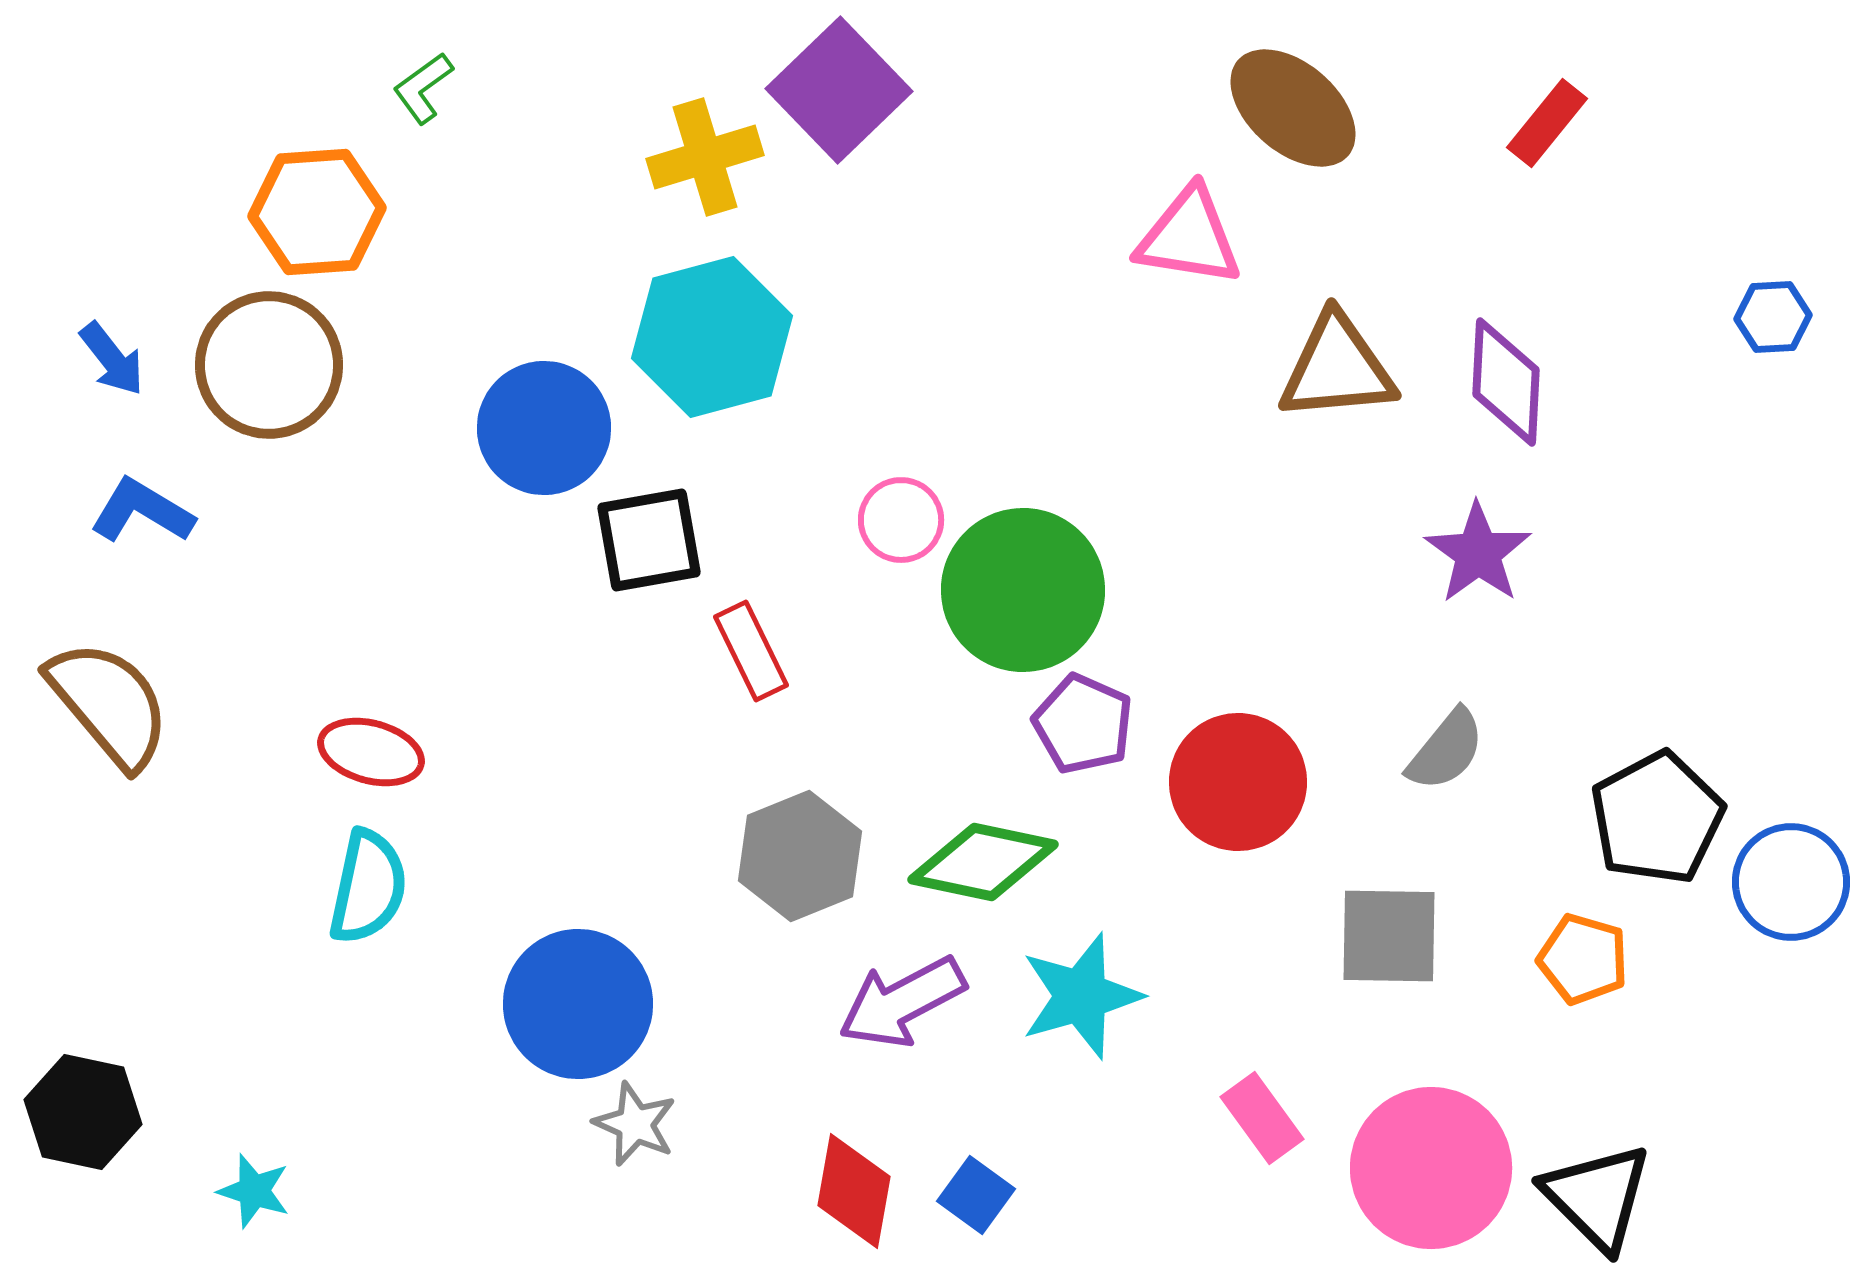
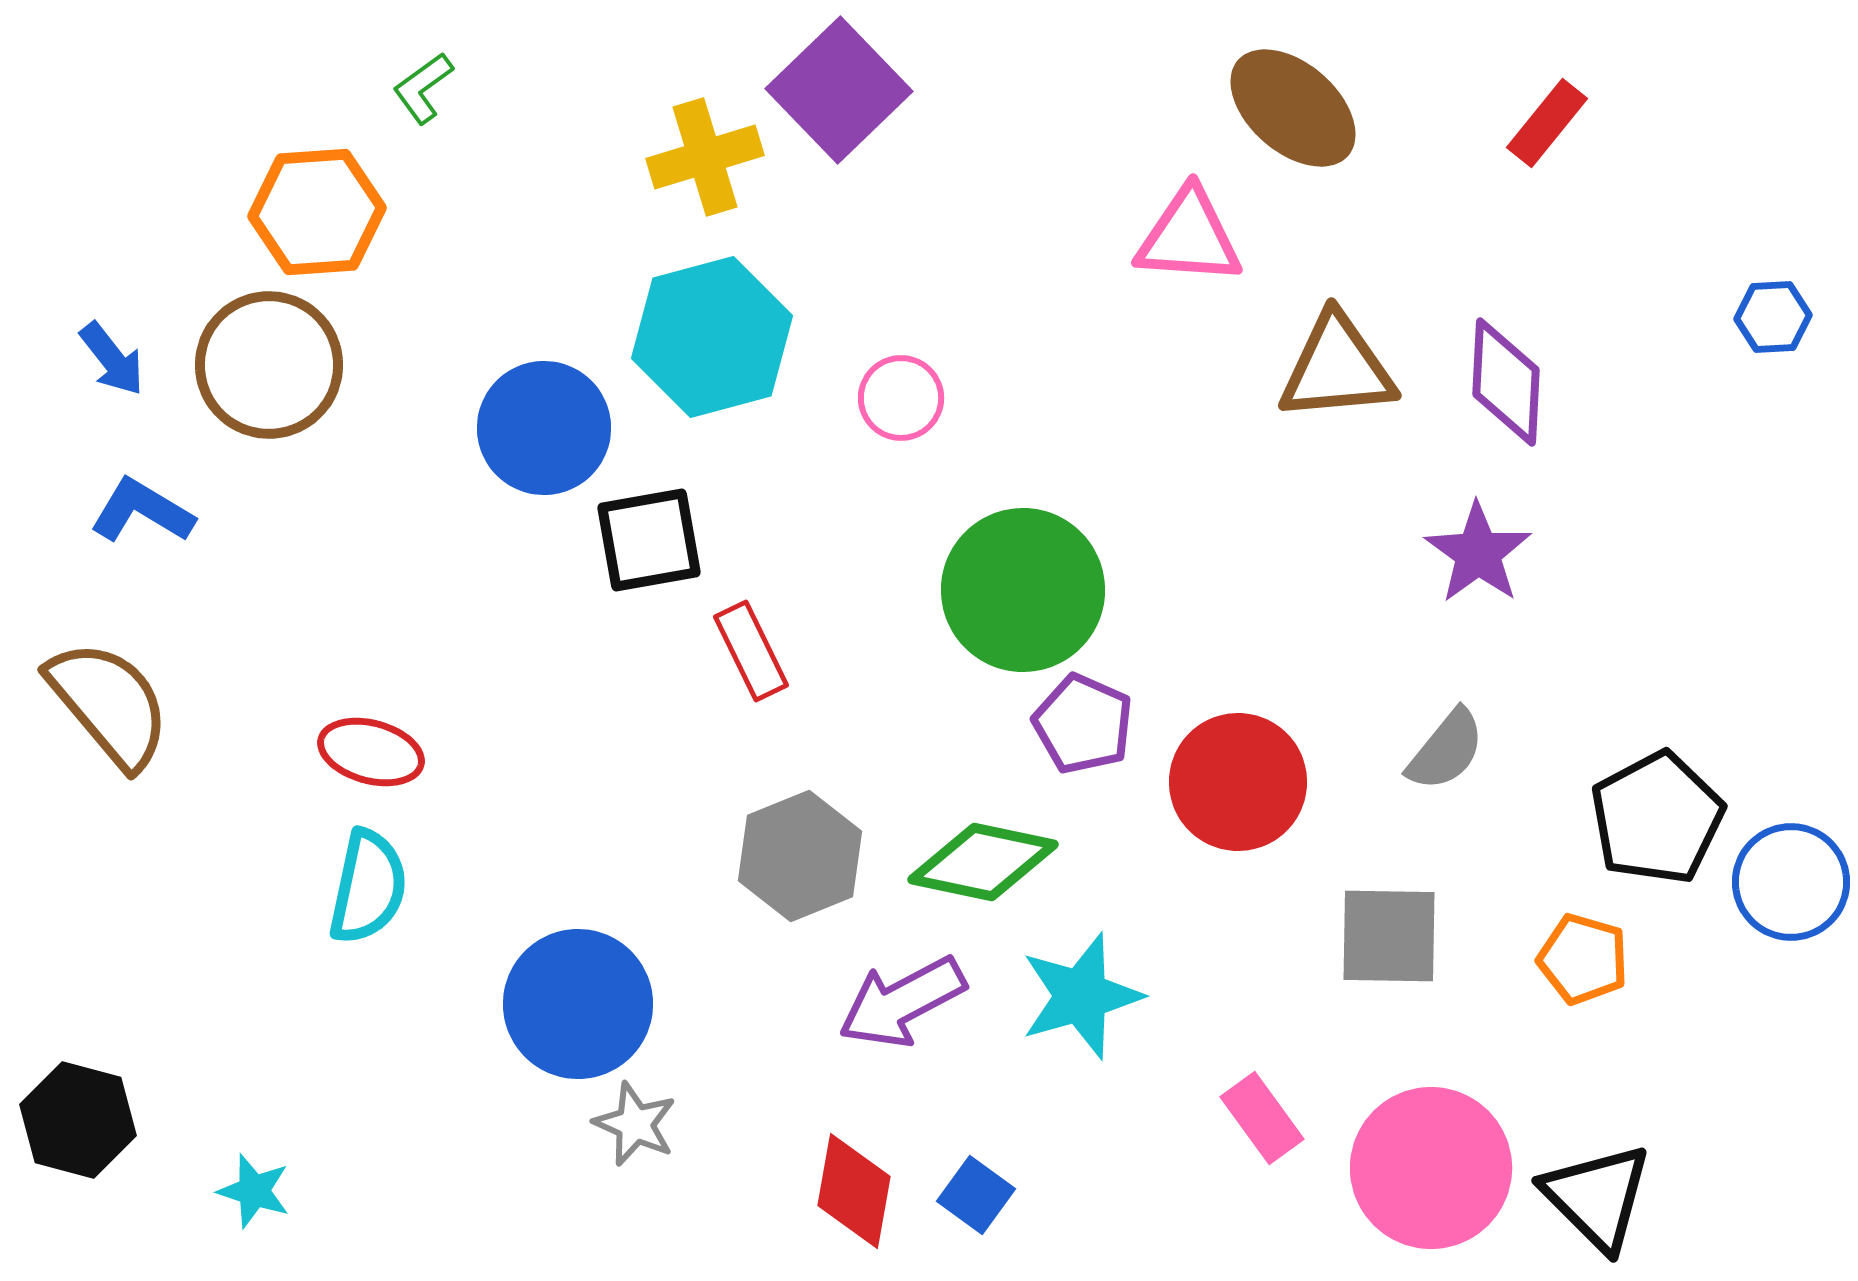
pink triangle at (1189, 237): rotated 5 degrees counterclockwise
pink circle at (901, 520): moved 122 px up
black hexagon at (83, 1112): moved 5 px left, 8 px down; rotated 3 degrees clockwise
